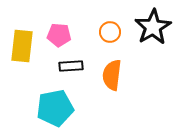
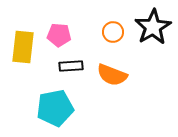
orange circle: moved 3 px right
yellow rectangle: moved 1 px right, 1 px down
orange semicircle: rotated 76 degrees counterclockwise
